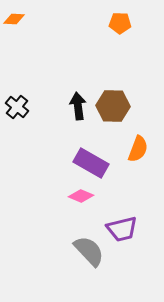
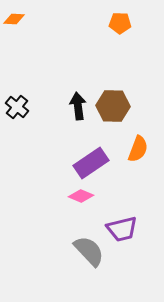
purple rectangle: rotated 64 degrees counterclockwise
